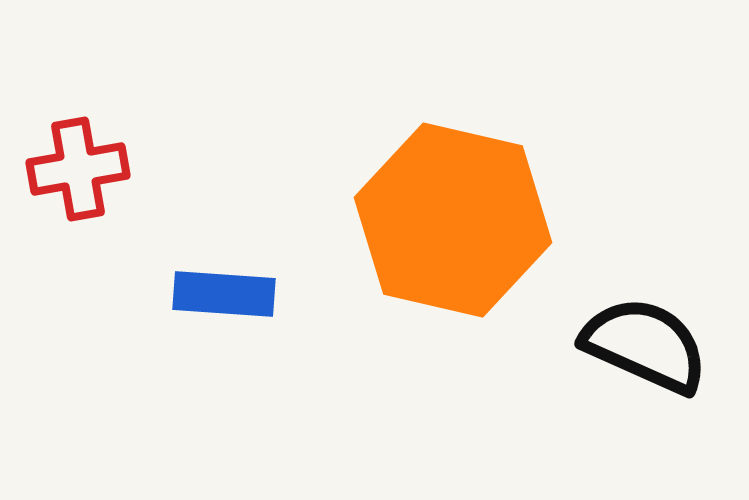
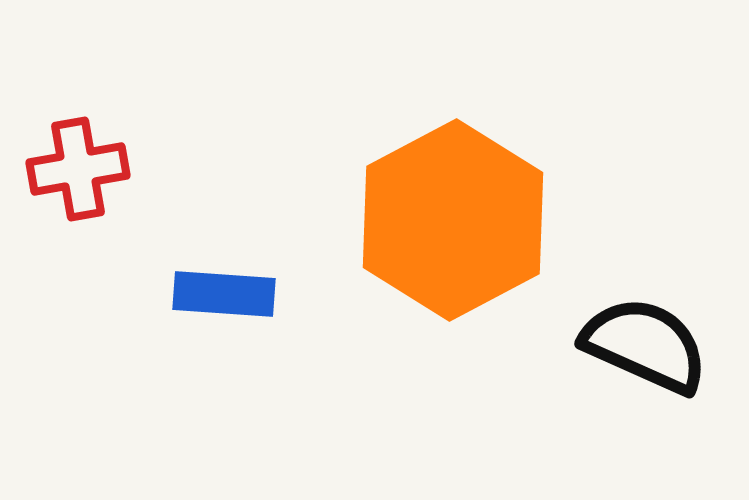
orange hexagon: rotated 19 degrees clockwise
